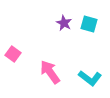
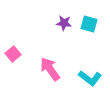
purple star: rotated 21 degrees counterclockwise
pink square: rotated 14 degrees clockwise
pink arrow: moved 3 px up
